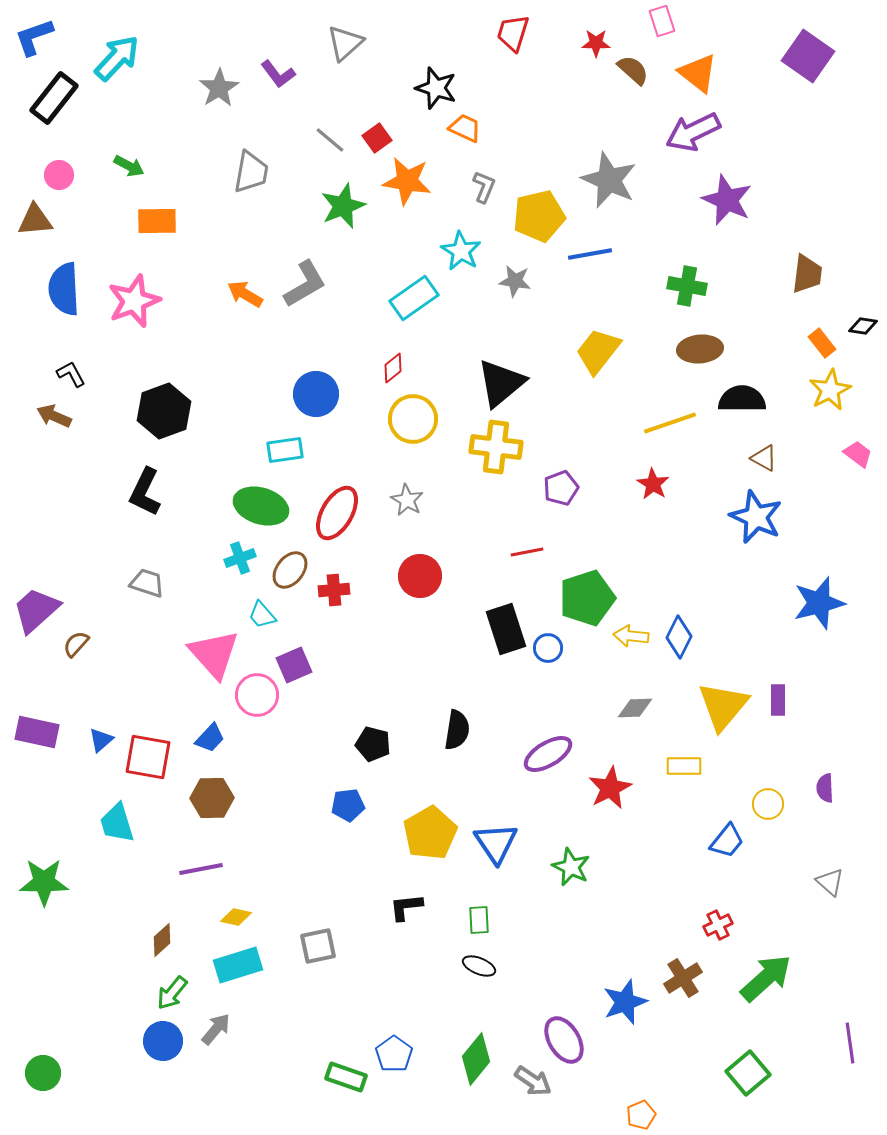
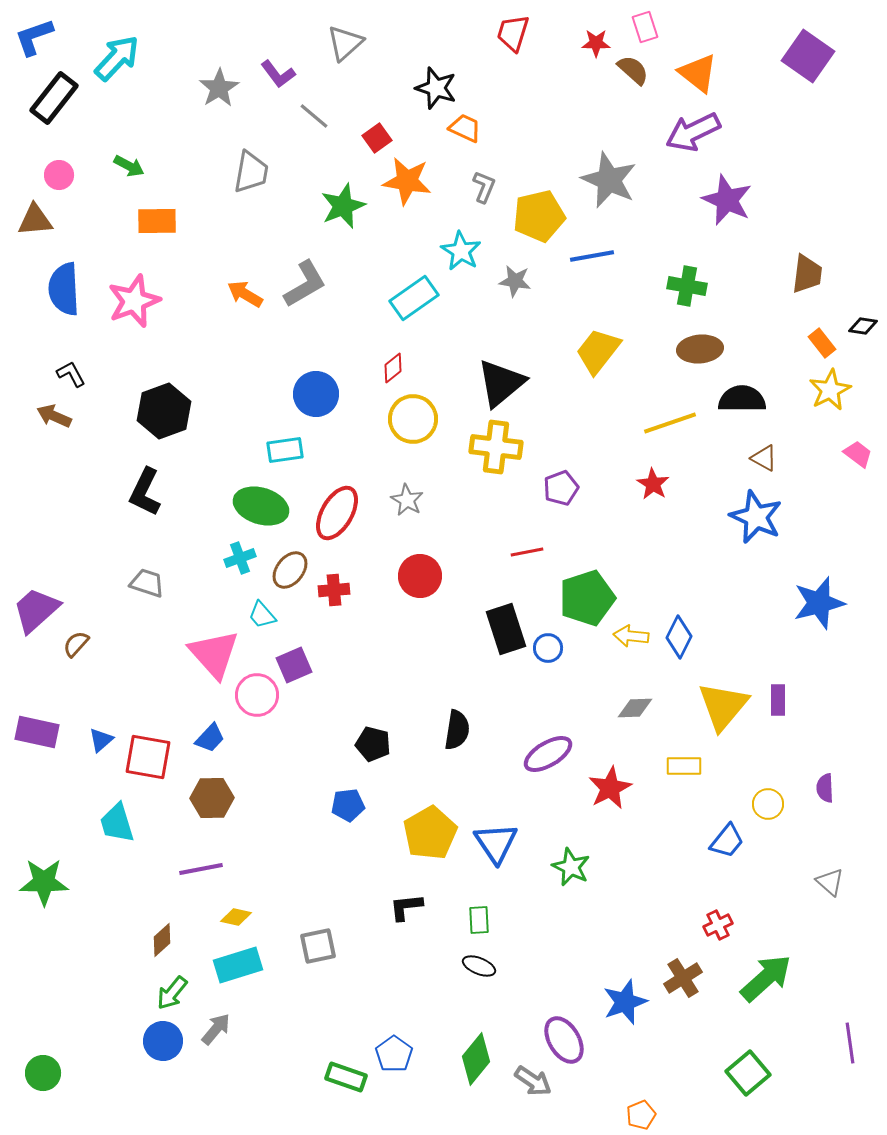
pink rectangle at (662, 21): moved 17 px left, 6 px down
gray line at (330, 140): moved 16 px left, 24 px up
blue line at (590, 254): moved 2 px right, 2 px down
